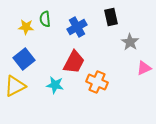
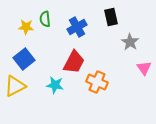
pink triangle: rotated 42 degrees counterclockwise
